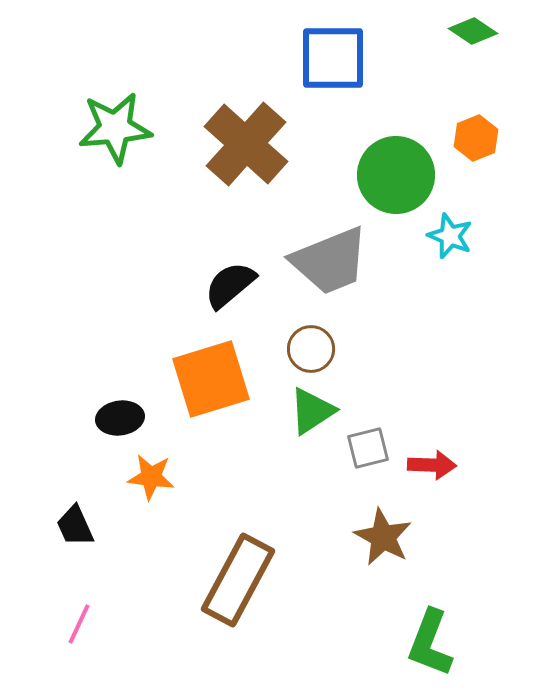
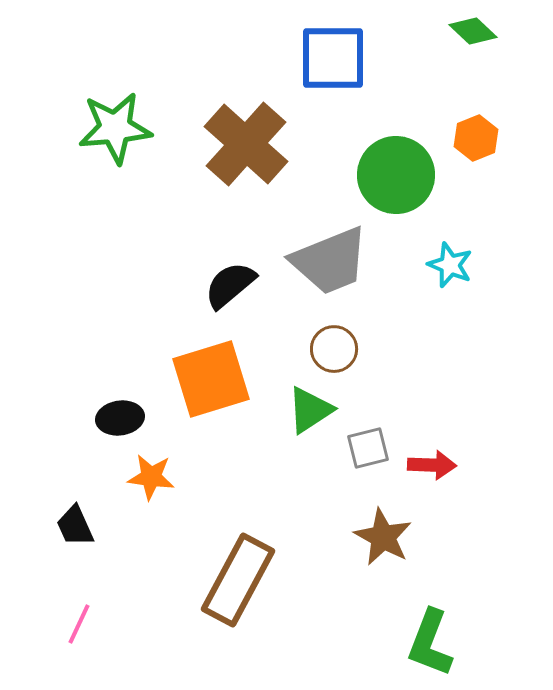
green diamond: rotated 9 degrees clockwise
cyan star: moved 29 px down
brown circle: moved 23 px right
green triangle: moved 2 px left, 1 px up
